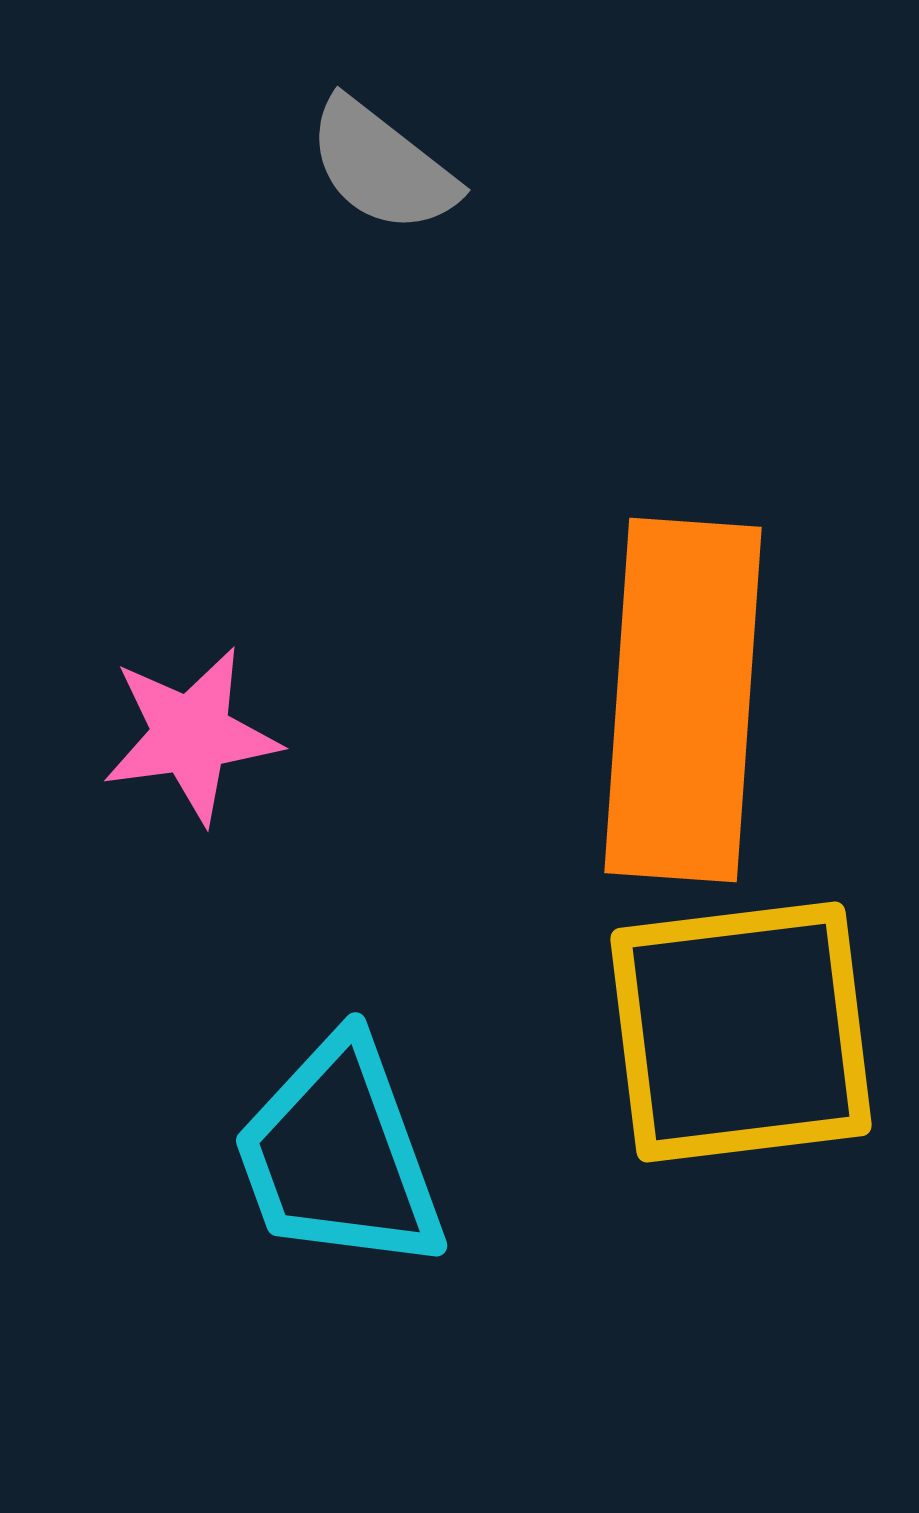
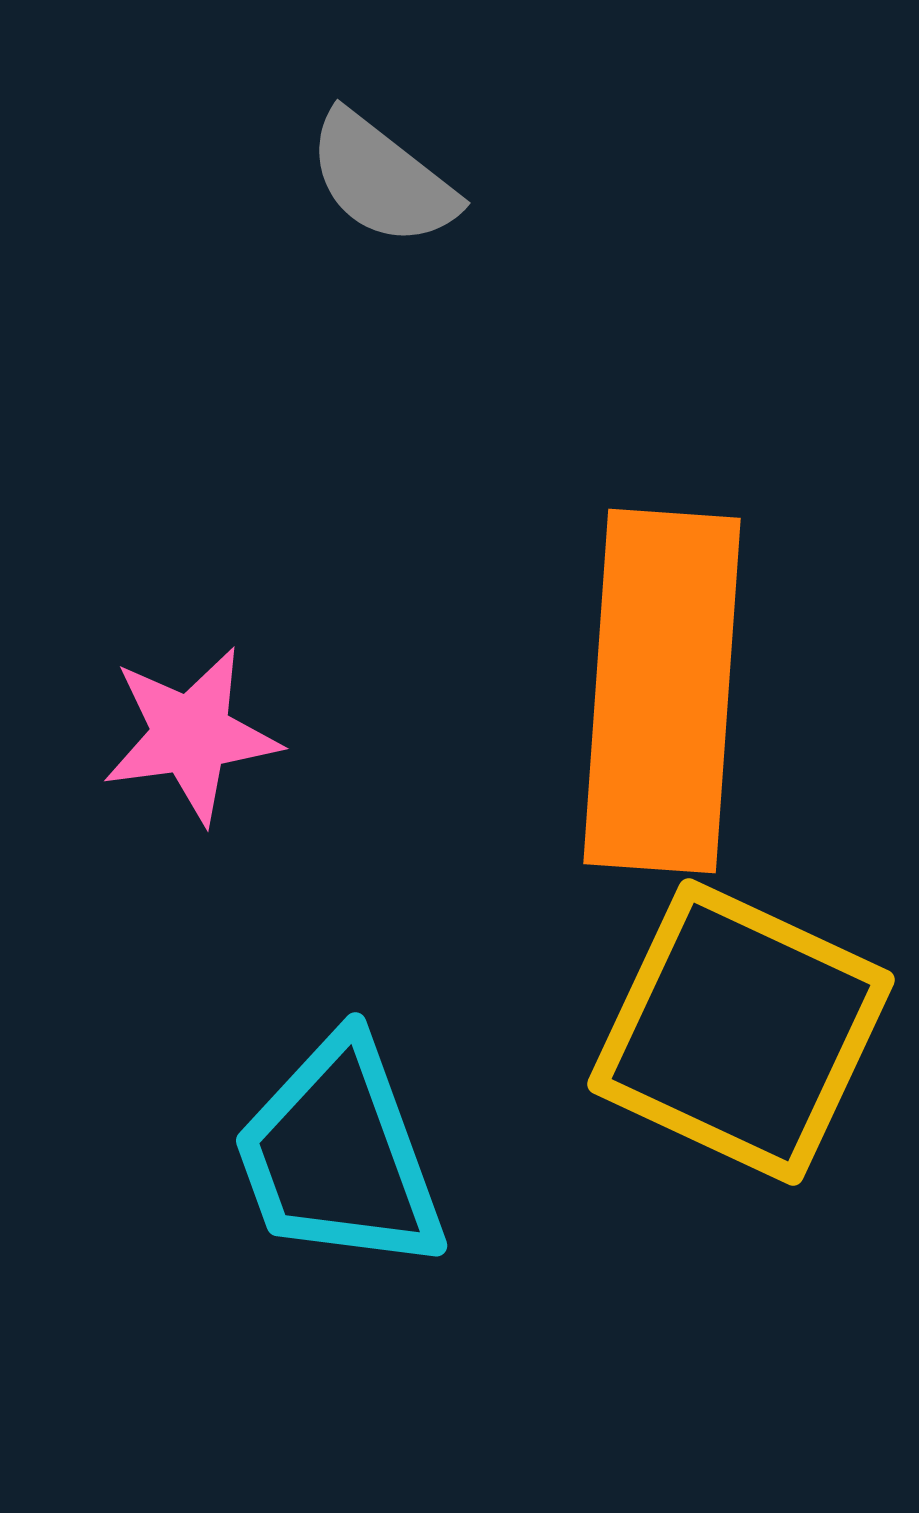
gray semicircle: moved 13 px down
orange rectangle: moved 21 px left, 9 px up
yellow square: rotated 32 degrees clockwise
